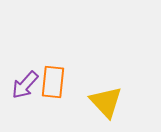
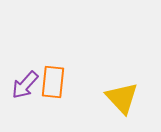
yellow triangle: moved 16 px right, 4 px up
